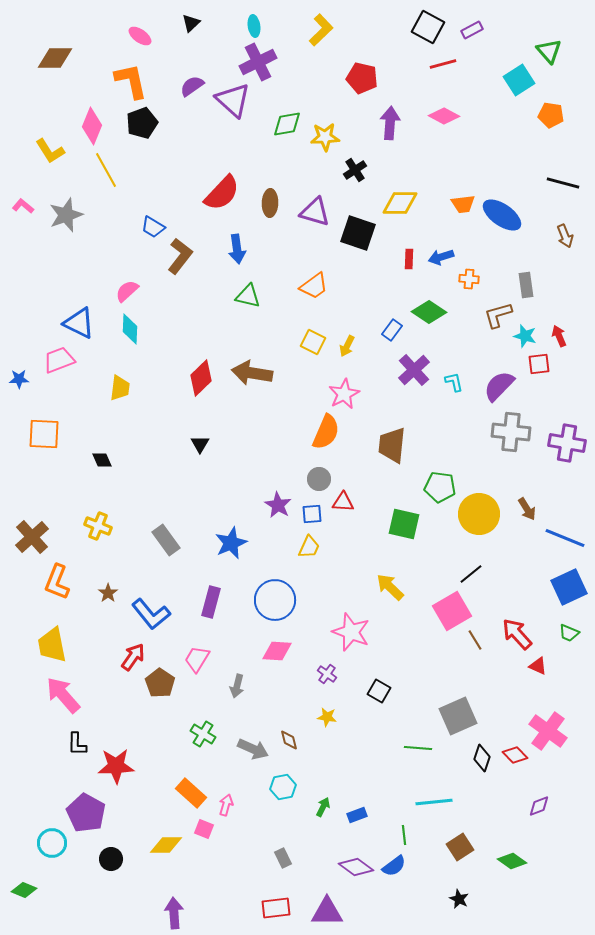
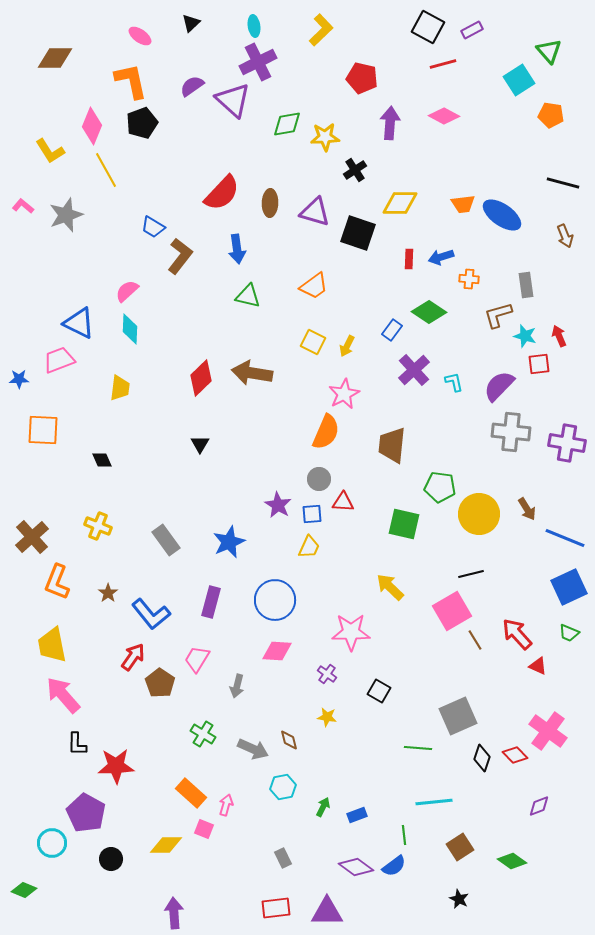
orange square at (44, 434): moved 1 px left, 4 px up
blue star at (231, 543): moved 2 px left, 1 px up
black line at (471, 574): rotated 25 degrees clockwise
pink star at (351, 632): rotated 21 degrees counterclockwise
